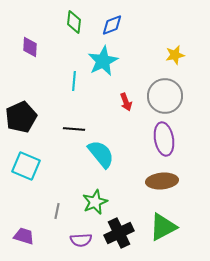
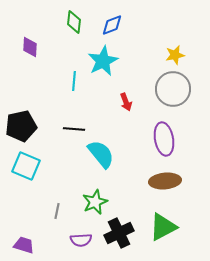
gray circle: moved 8 px right, 7 px up
black pentagon: moved 9 px down; rotated 12 degrees clockwise
brown ellipse: moved 3 px right
purple trapezoid: moved 9 px down
